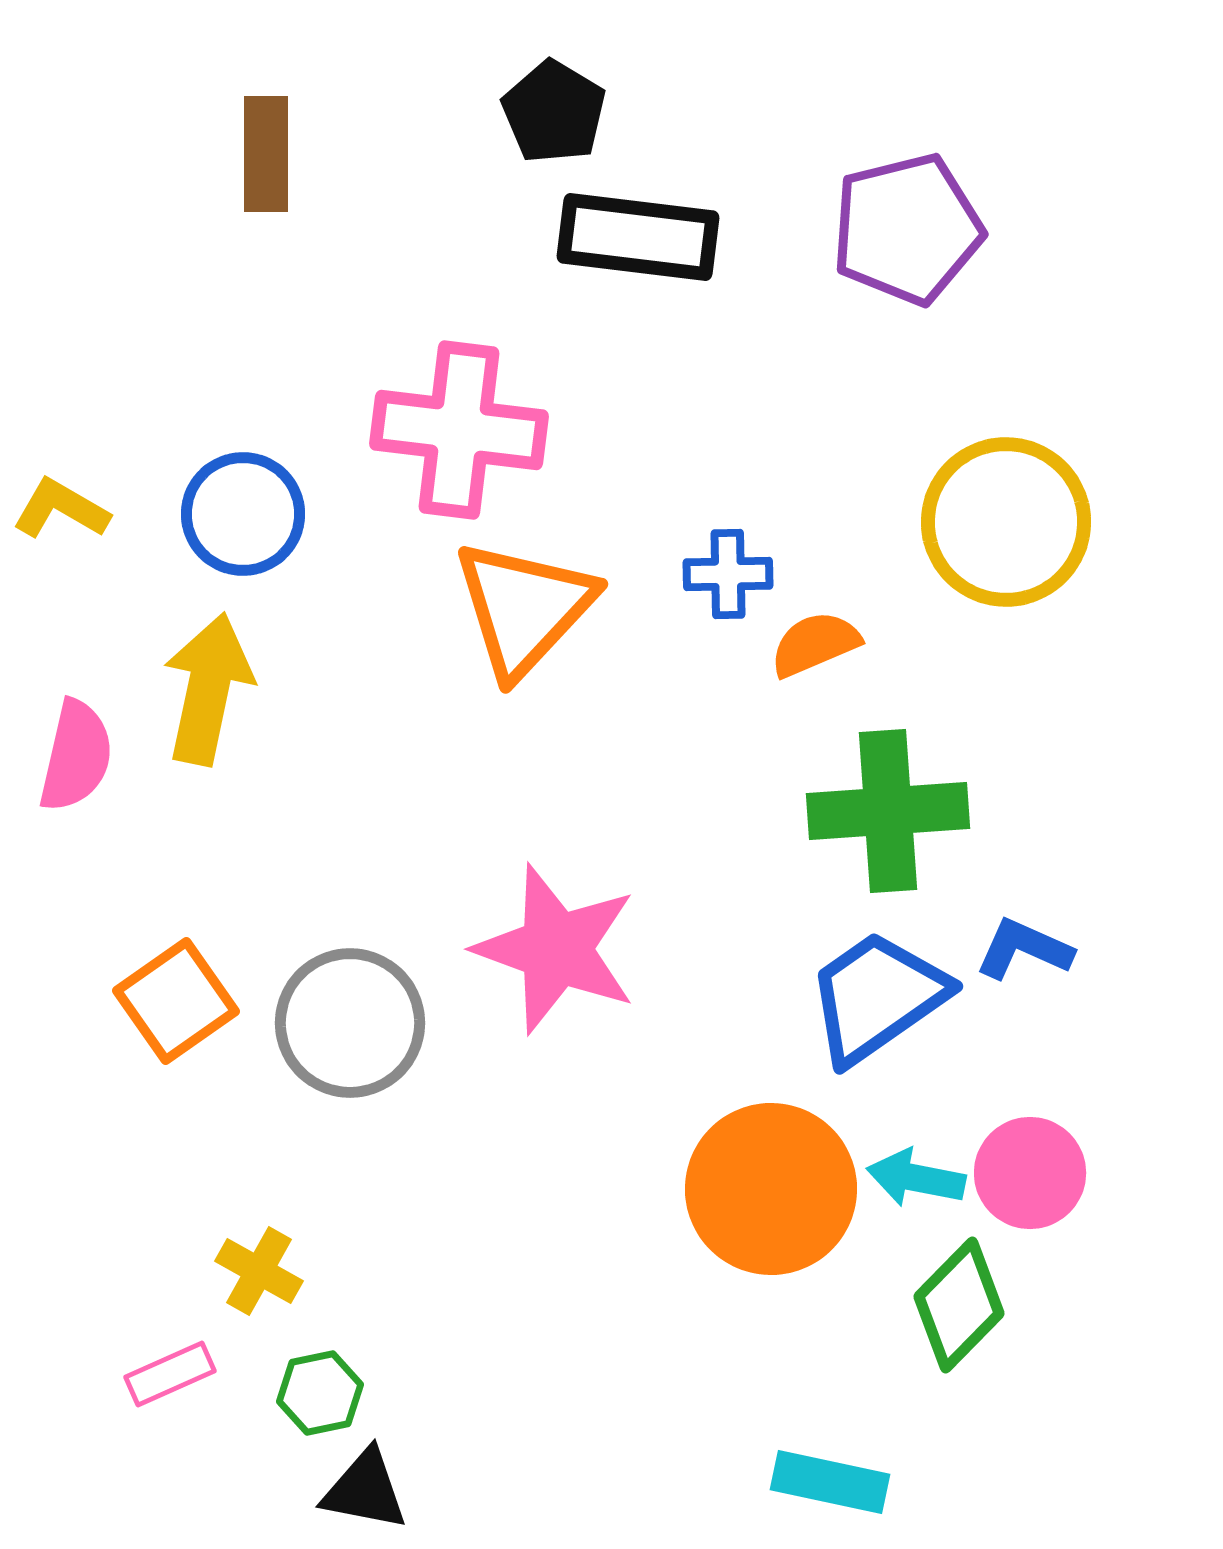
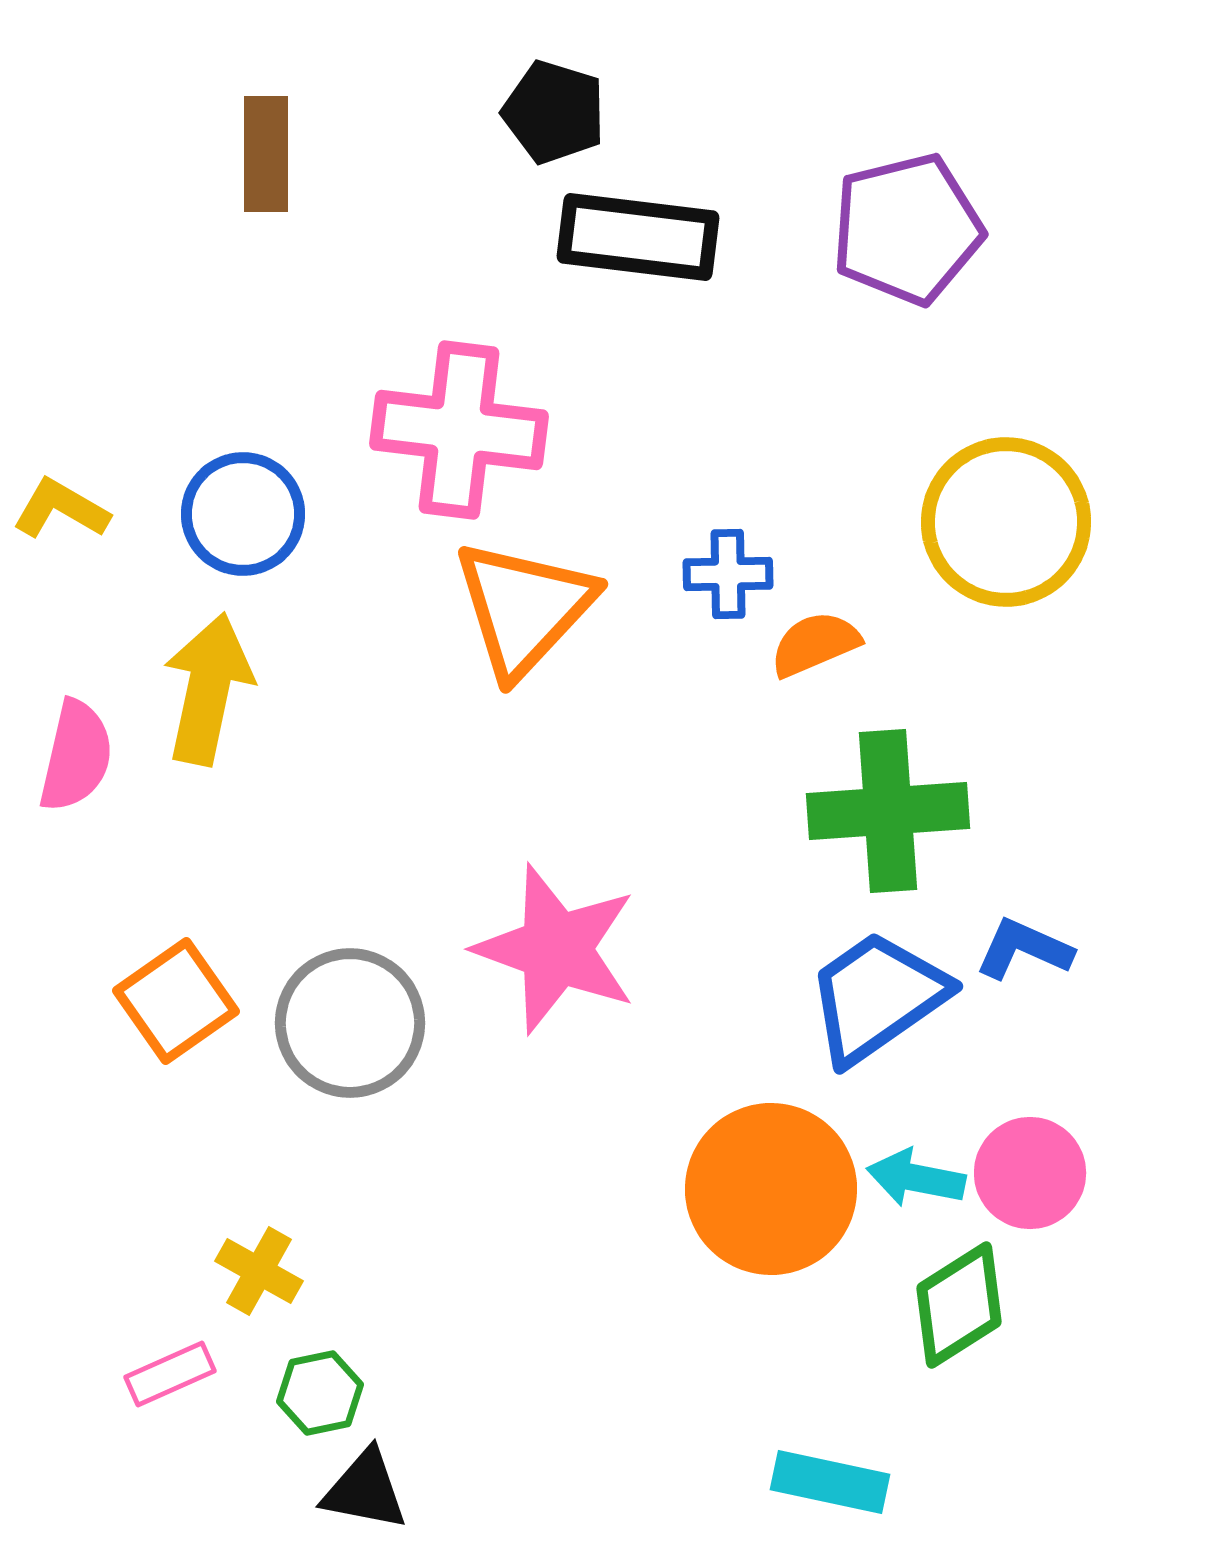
black pentagon: rotated 14 degrees counterclockwise
green diamond: rotated 13 degrees clockwise
